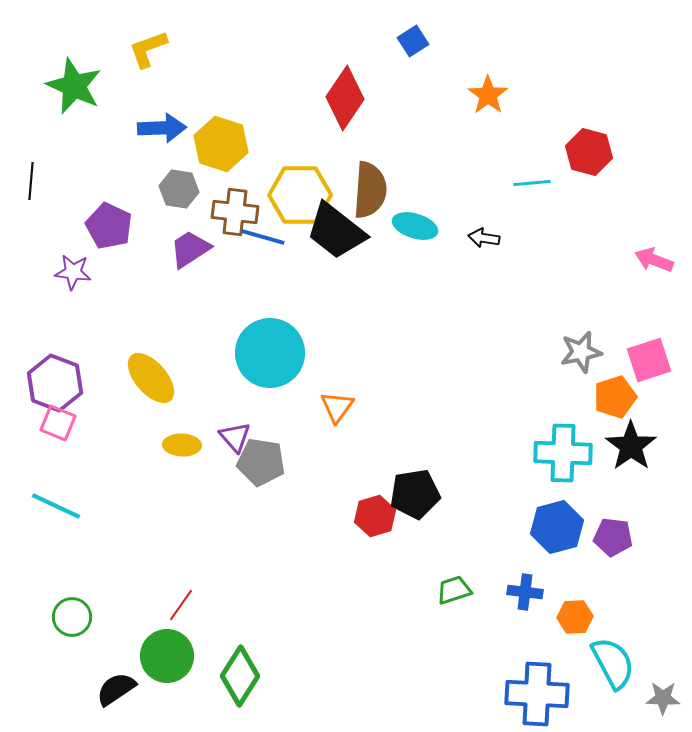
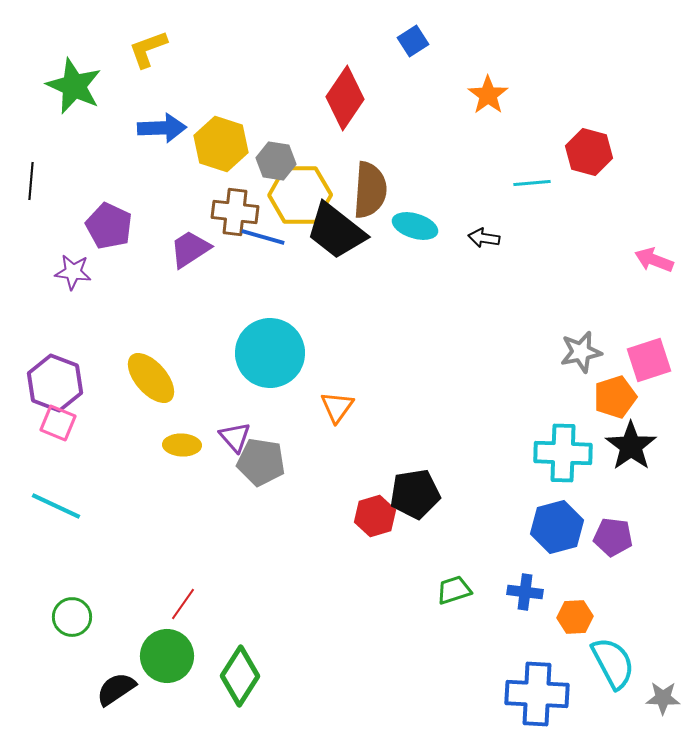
gray hexagon at (179, 189): moved 97 px right, 28 px up
red line at (181, 605): moved 2 px right, 1 px up
